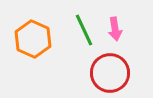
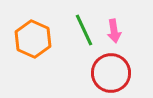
pink arrow: moved 1 px left, 2 px down
red circle: moved 1 px right
